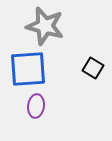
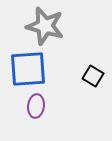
black square: moved 8 px down
